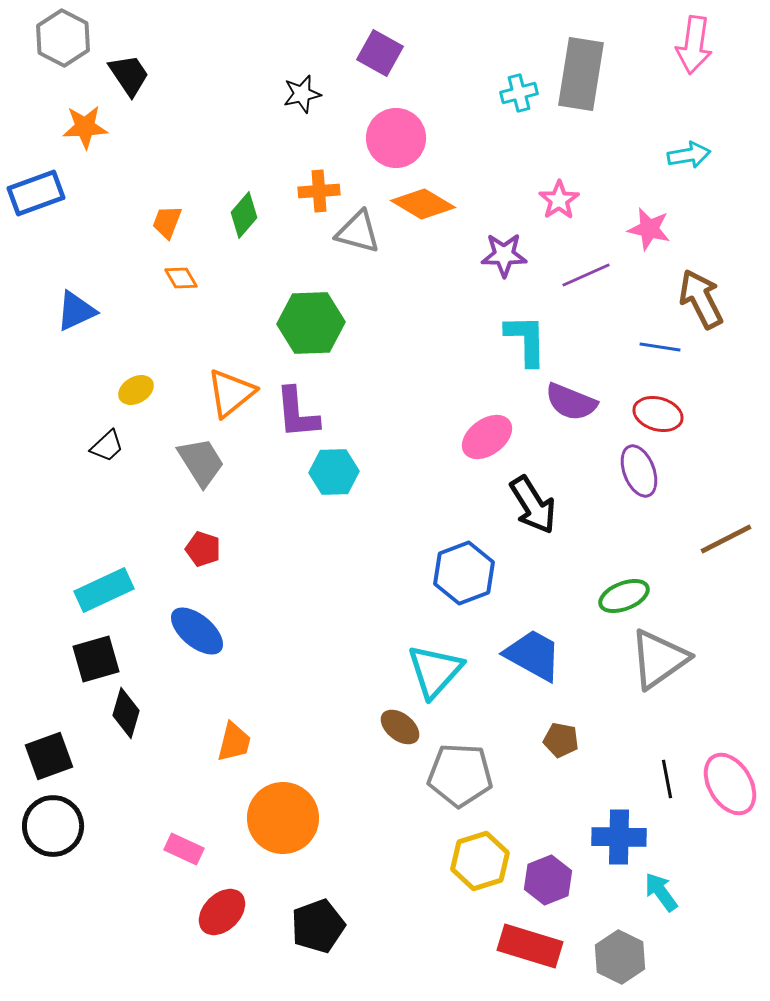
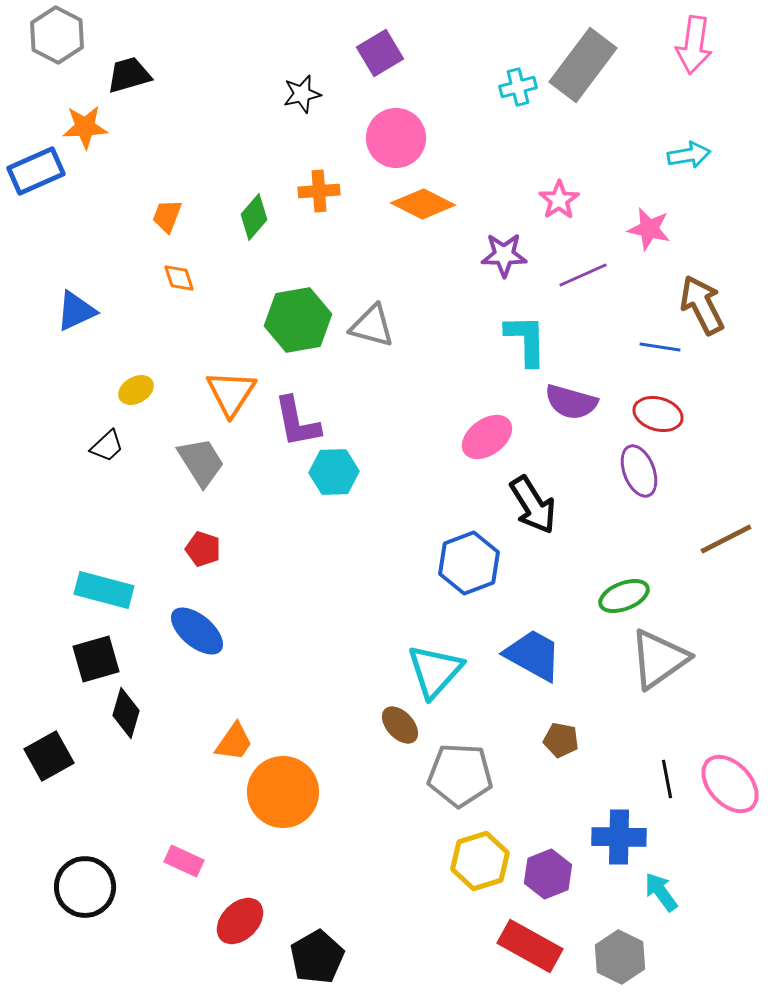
gray hexagon at (63, 38): moved 6 px left, 3 px up
purple square at (380, 53): rotated 30 degrees clockwise
gray rectangle at (581, 74): moved 2 px right, 9 px up; rotated 28 degrees clockwise
black trapezoid at (129, 75): rotated 72 degrees counterclockwise
cyan cross at (519, 93): moved 1 px left, 6 px up
blue rectangle at (36, 193): moved 22 px up; rotated 4 degrees counterclockwise
orange diamond at (423, 204): rotated 4 degrees counterclockwise
green diamond at (244, 215): moved 10 px right, 2 px down
orange trapezoid at (167, 222): moved 6 px up
gray triangle at (358, 232): moved 14 px right, 94 px down
purple line at (586, 275): moved 3 px left
orange diamond at (181, 278): moved 2 px left; rotated 12 degrees clockwise
brown arrow at (701, 299): moved 1 px right, 6 px down
green hexagon at (311, 323): moved 13 px left, 3 px up; rotated 8 degrees counterclockwise
orange triangle at (231, 393): rotated 18 degrees counterclockwise
purple semicircle at (571, 402): rotated 6 degrees counterclockwise
purple L-shape at (297, 413): moved 9 px down; rotated 6 degrees counterclockwise
blue hexagon at (464, 573): moved 5 px right, 10 px up
cyan rectangle at (104, 590): rotated 40 degrees clockwise
brown ellipse at (400, 727): moved 2 px up; rotated 9 degrees clockwise
orange trapezoid at (234, 742): rotated 21 degrees clockwise
black square at (49, 756): rotated 9 degrees counterclockwise
pink ellipse at (730, 784): rotated 12 degrees counterclockwise
orange circle at (283, 818): moved 26 px up
black circle at (53, 826): moved 32 px right, 61 px down
pink rectangle at (184, 849): moved 12 px down
purple hexagon at (548, 880): moved 6 px up
red ellipse at (222, 912): moved 18 px right, 9 px down
black pentagon at (318, 926): moved 1 px left, 31 px down; rotated 10 degrees counterclockwise
red rectangle at (530, 946): rotated 12 degrees clockwise
